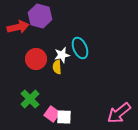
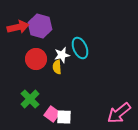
purple hexagon: moved 10 px down
